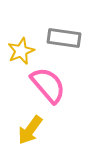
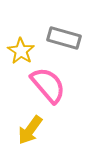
gray rectangle: rotated 8 degrees clockwise
yellow star: rotated 16 degrees counterclockwise
